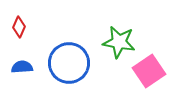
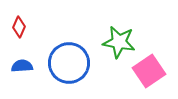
blue semicircle: moved 1 px up
